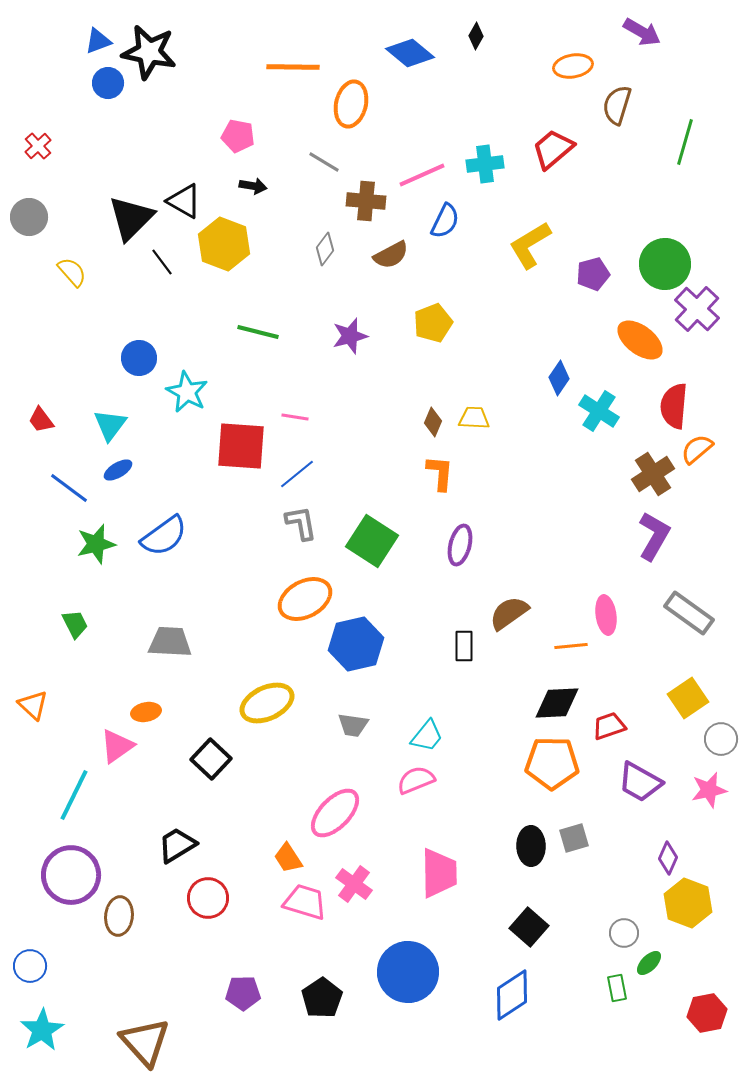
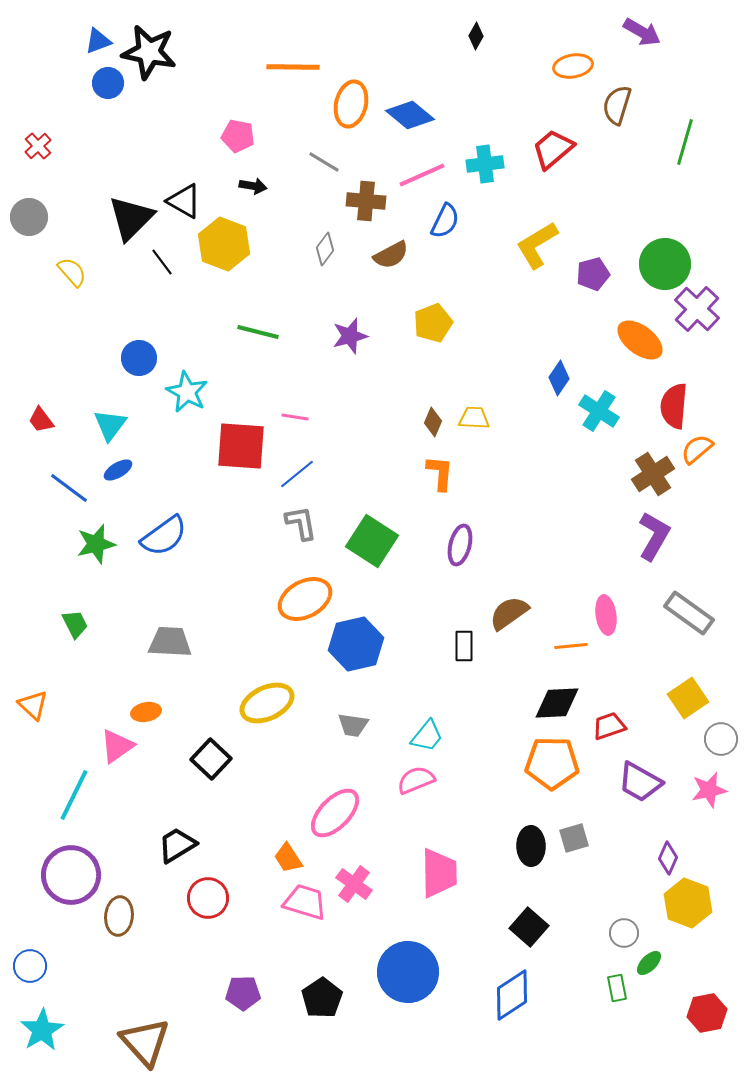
blue diamond at (410, 53): moved 62 px down
yellow L-shape at (530, 245): moved 7 px right
